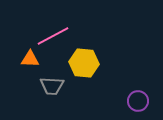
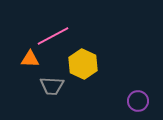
yellow hexagon: moved 1 px left, 1 px down; rotated 20 degrees clockwise
